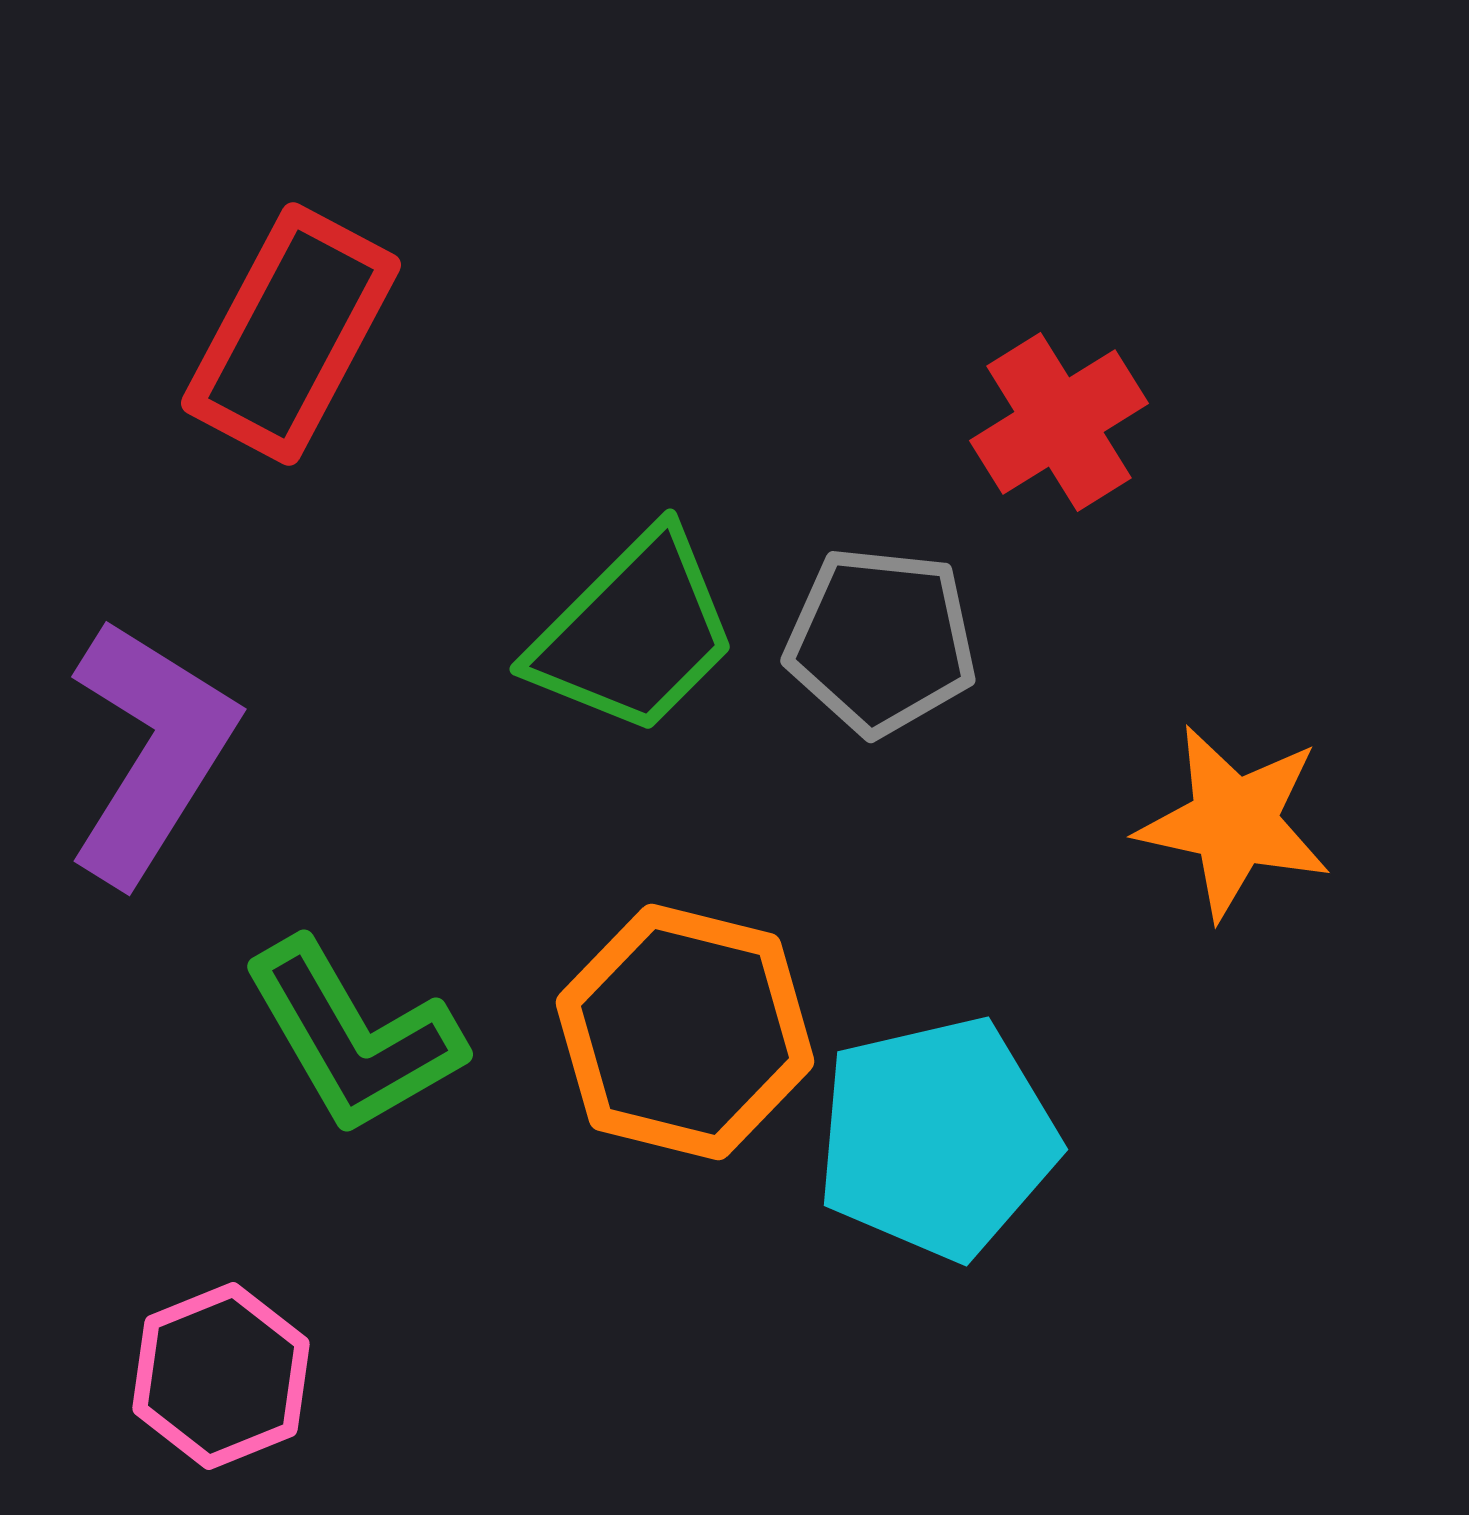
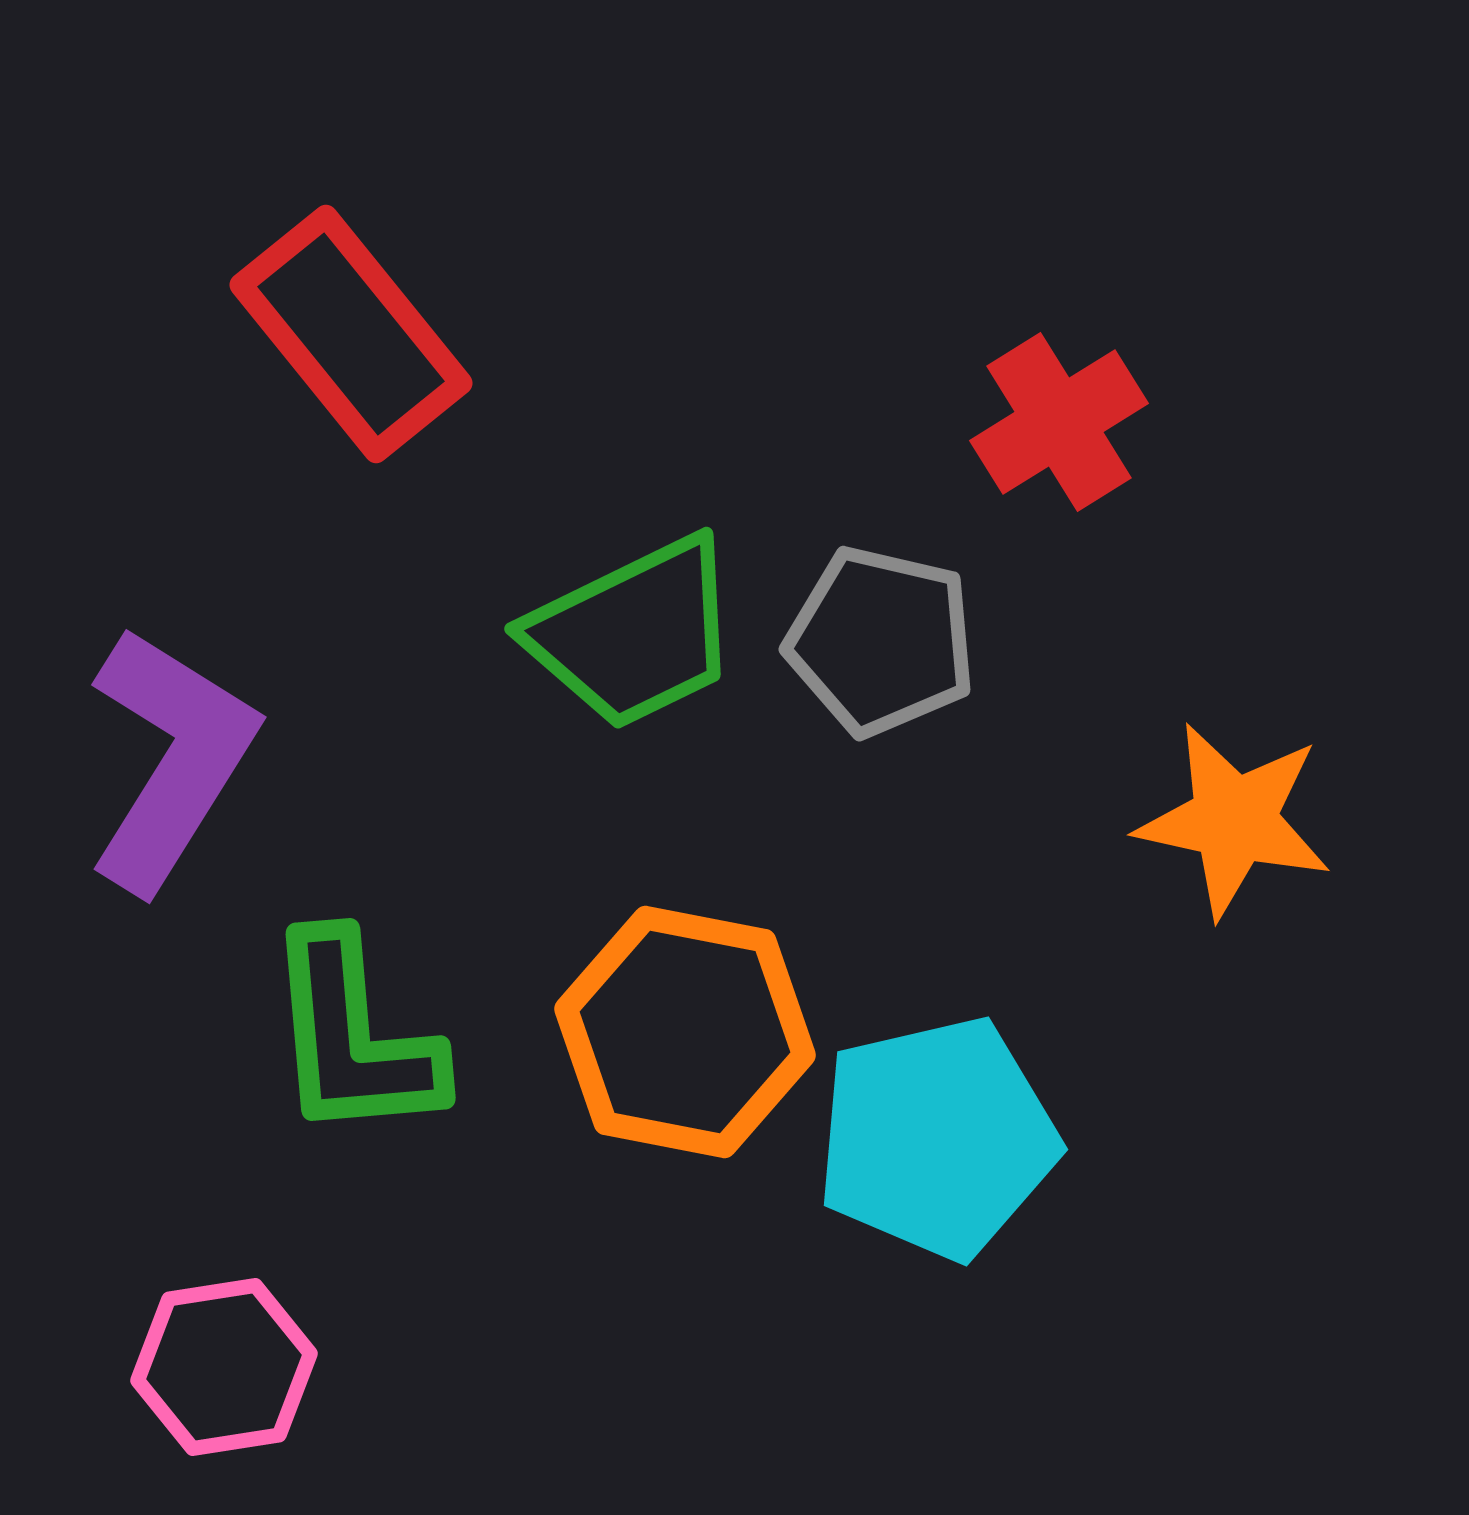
red rectangle: moved 60 px right; rotated 67 degrees counterclockwise
green trapezoid: rotated 19 degrees clockwise
gray pentagon: rotated 7 degrees clockwise
purple L-shape: moved 20 px right, 8 px down
orange star: moved 2 px up
orange hexagon: rotated 3 degrees counterclockwise
green L-shape: rotated 25 degrees clockwise
pink hexagon: moved 3 px right, 9 px up; rotated 13 degrees clockwise
